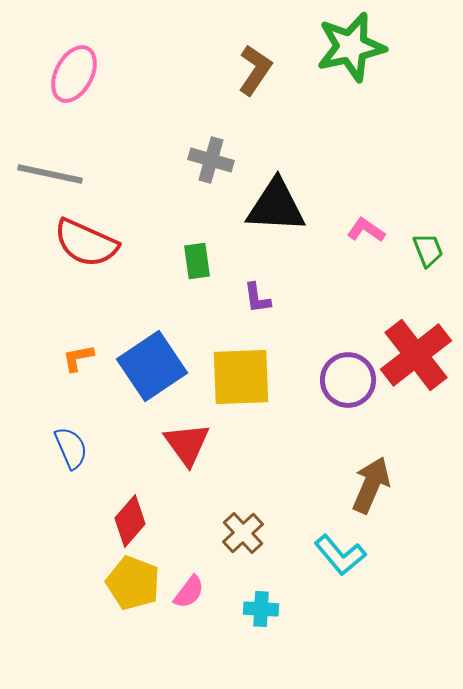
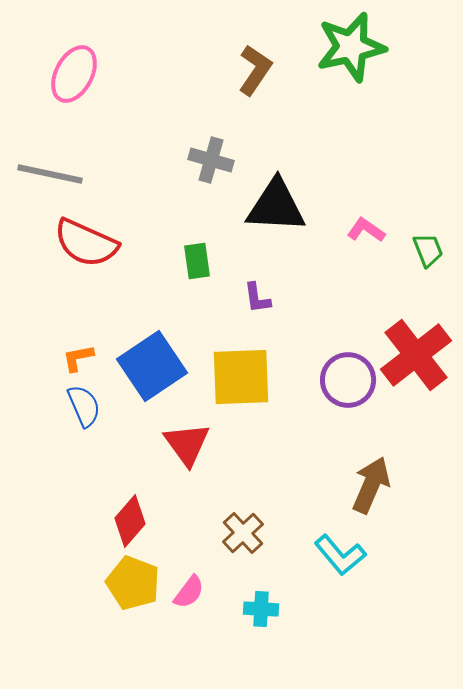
blue semicircle: moved 13 px right, 42 px up
